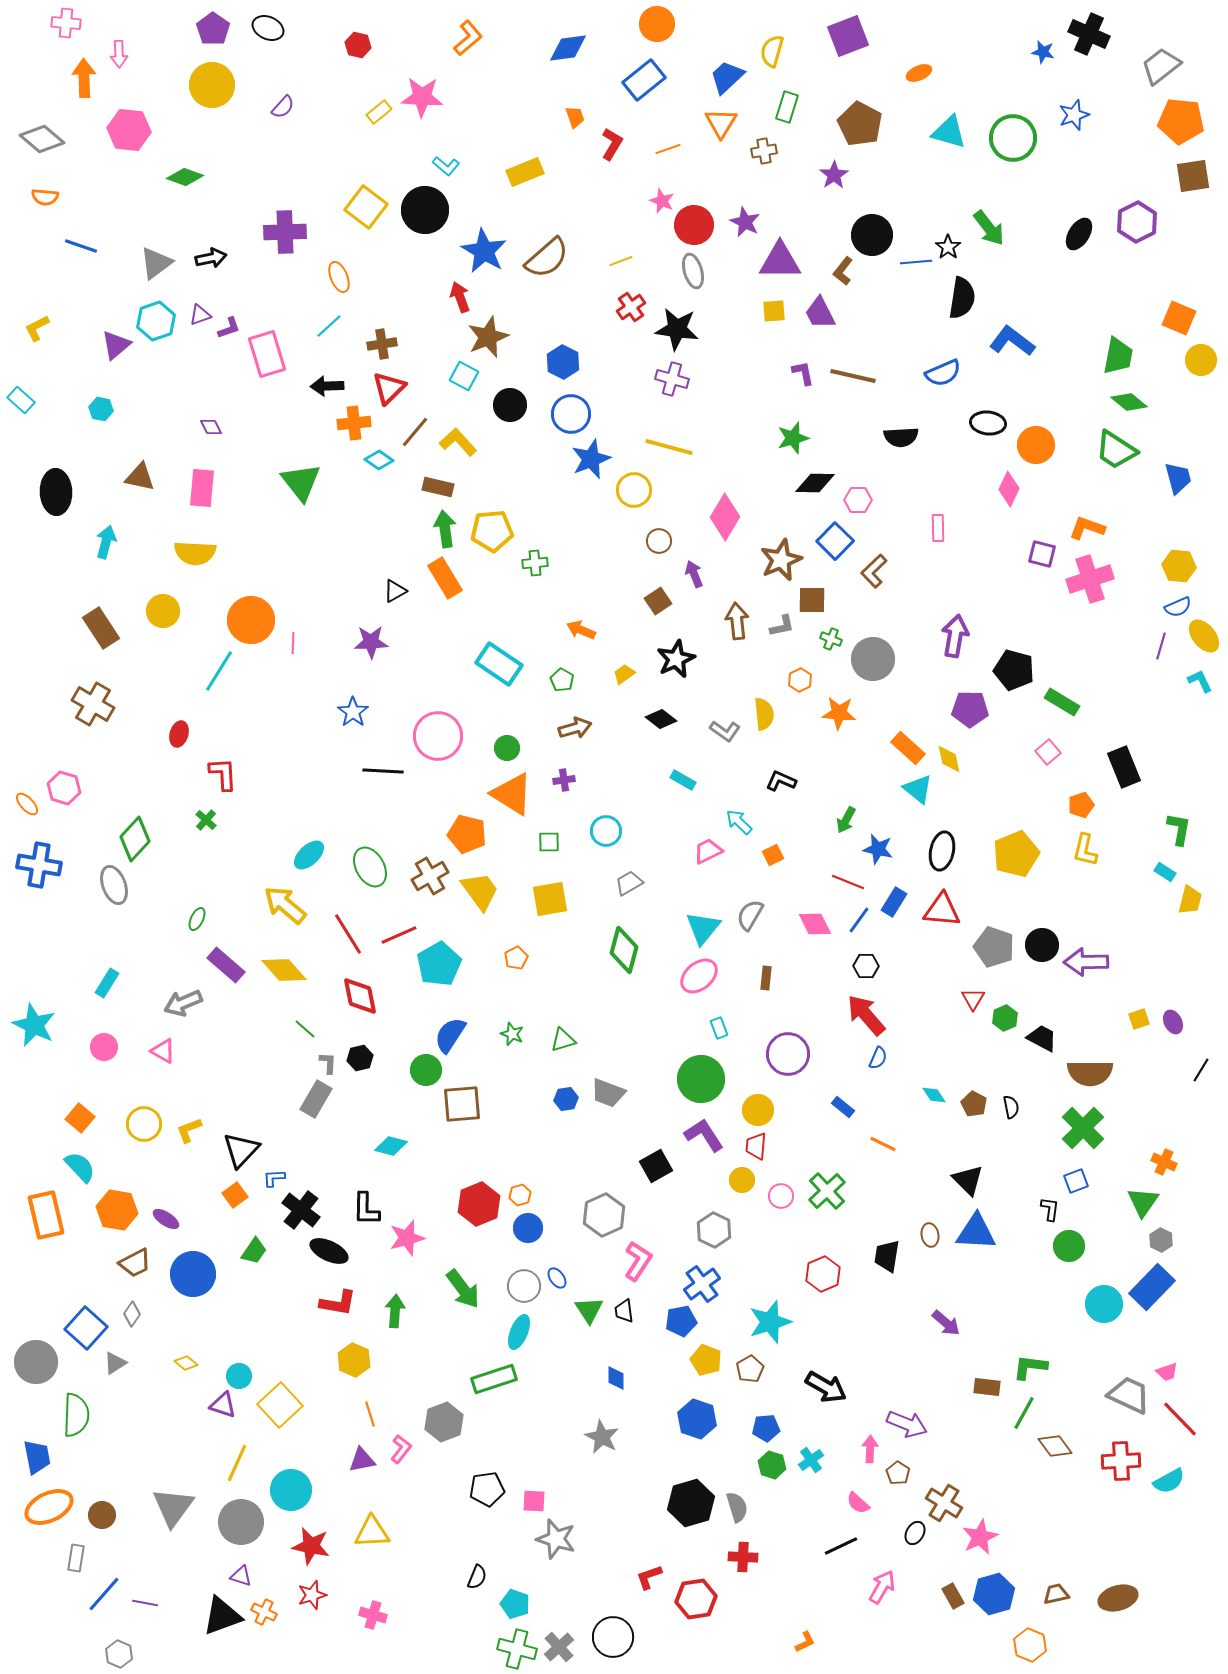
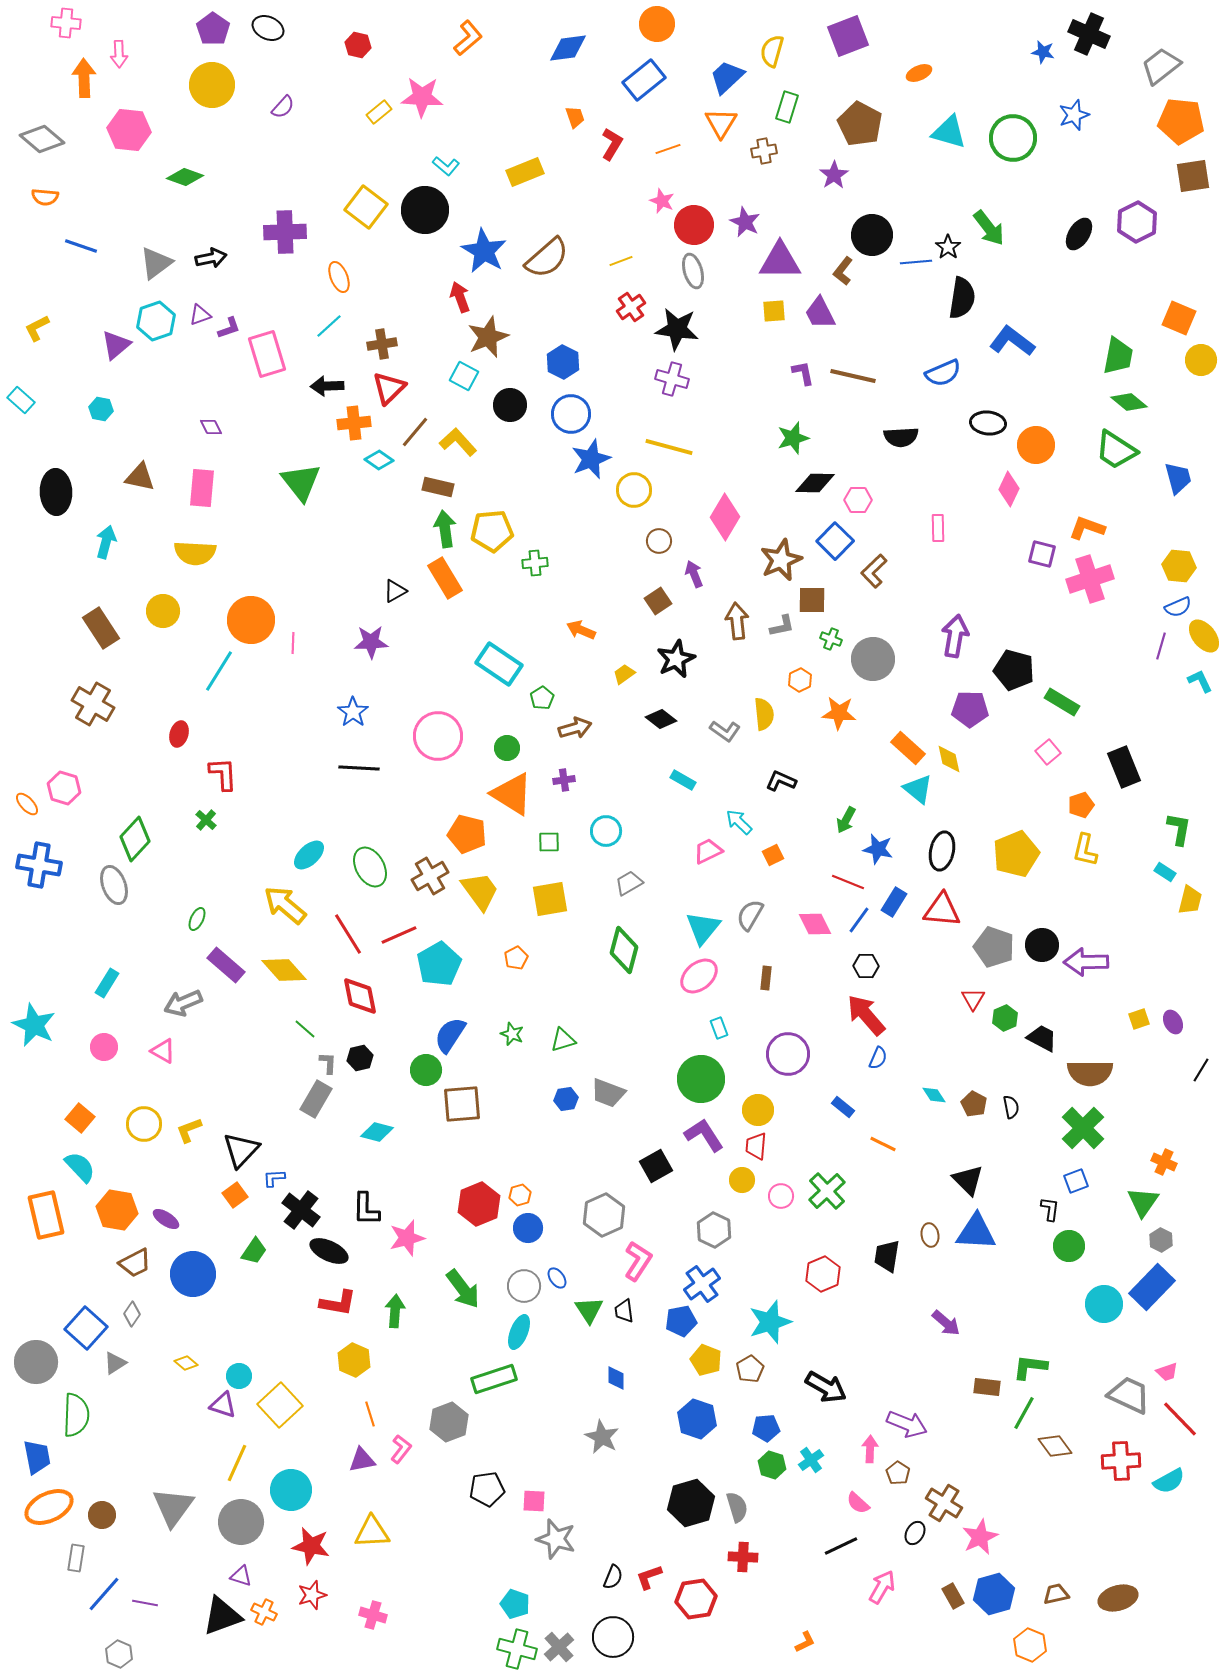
green pentagon at (562, 680): moved 20 px left, 18 px down; rotated 10 degrees clockwise
black line at (383, 771): moved 24 px left, 3 px up
cyan diamond at (391, 1146): moved 14 px left, 14 px up
gray hexagon at (444, 1422): moved 5 px right
black semicircle at (477, 1577): moved 136 px right
